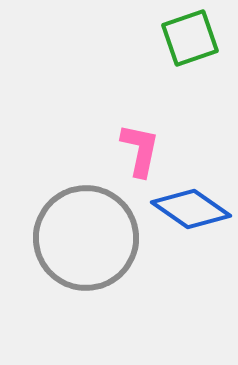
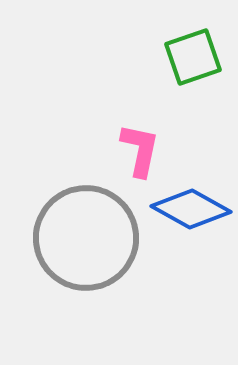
green square: moved 3 px right, 19 px down
blue diamond: rotated 6 degrees counterclockwise
